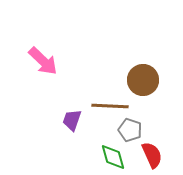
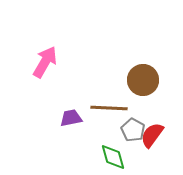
pink arrow: moved 2 px right, 1 px down; rotated 104 degrees counterclockwise
brown line: moved 1 px left, 2 px down
purple trapezoid: moved 1 px left, 2 px up; rotated 60 degrees clockwise
gray pentagon: moved 3 px right; rotated 10 degrees clockwise
red semicircle: moved 20 px up; rotated 120 degrees counterclockwise
